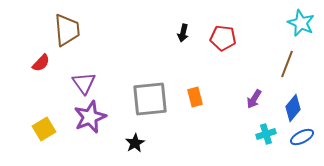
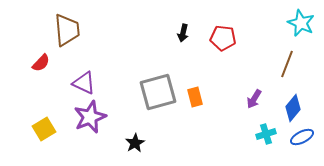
purple triangle: rotated 30 degrees counterclockwise
gray square: moved 8 px right, 7 px up; rotated 9 degrees counterclockwise
